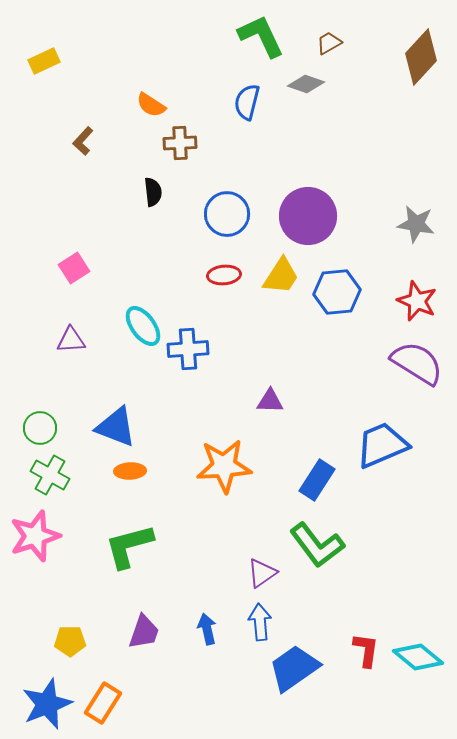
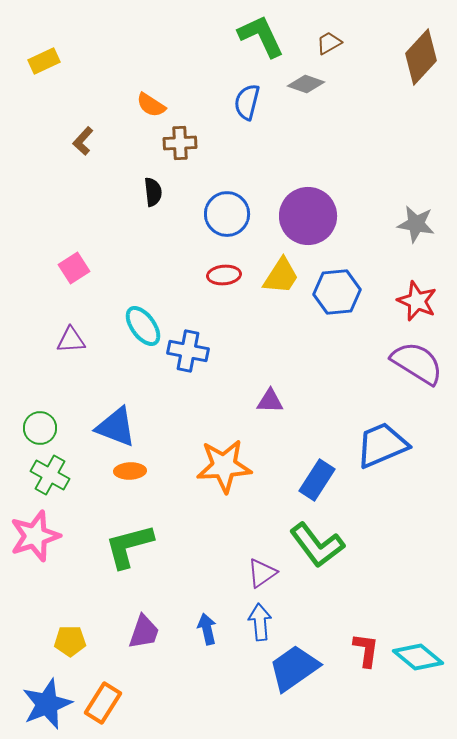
blue cross at (188, 349): moved 2 px down; rotated 15 degrees clockwise
